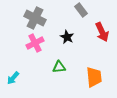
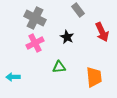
gray rectangle: moved 3 px left
cyan arrow: moved 1 px up; rotated 48 degrees clockwise
